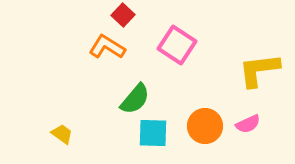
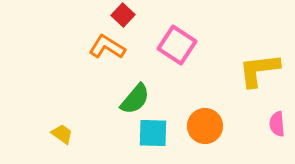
pink semicircle: moved 29 px right; rotated 110 degrees clockwise
